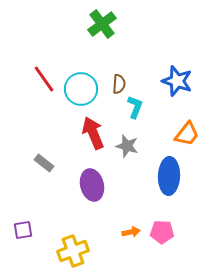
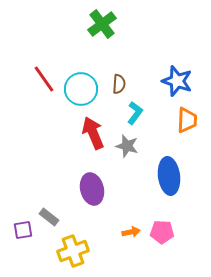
cyan L-shape: moved 6 px down; rotated 15 degrees clockwise
orange trapezoid: moved 14 px up; rotated 36 degrees counterclockwise
gray rectangle: moved 5 px right, 54 px down
blue ellipse: rotated 9 degrees counterclockwise
purple ellipse: moved 4 px down
